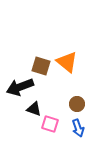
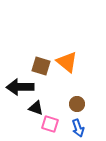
black arrow: rotated 20 degrees clockwise
black triangle: moved 2 px right, 1 px up
